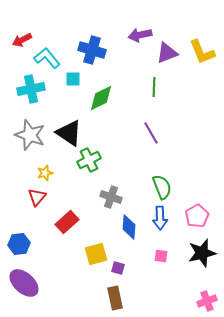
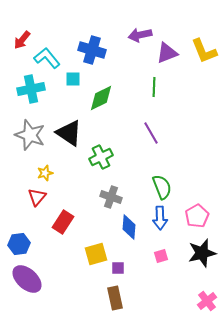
red arrow: rotated 24 degrees counterclockwise
yellow L-shape: moved 2 px right, 1 px up
green cross: moved 12 px right, 3 px up
red rectangle: moved 4 px left; rotated 15 degrees counterclockwise
pink square: rotated 24 degrees counterclockwise
purple square: rotated 16 degrees counterclockwise
purple ellipse: moved 3 px right, 4 px up
pink cross: rotated 18 degrees counterclockwise
